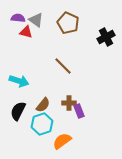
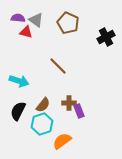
brown line: moved 5 px left
